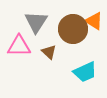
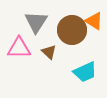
brown circle: moved 1 px left, 1 px down
pink triangle: moved 2 px down
